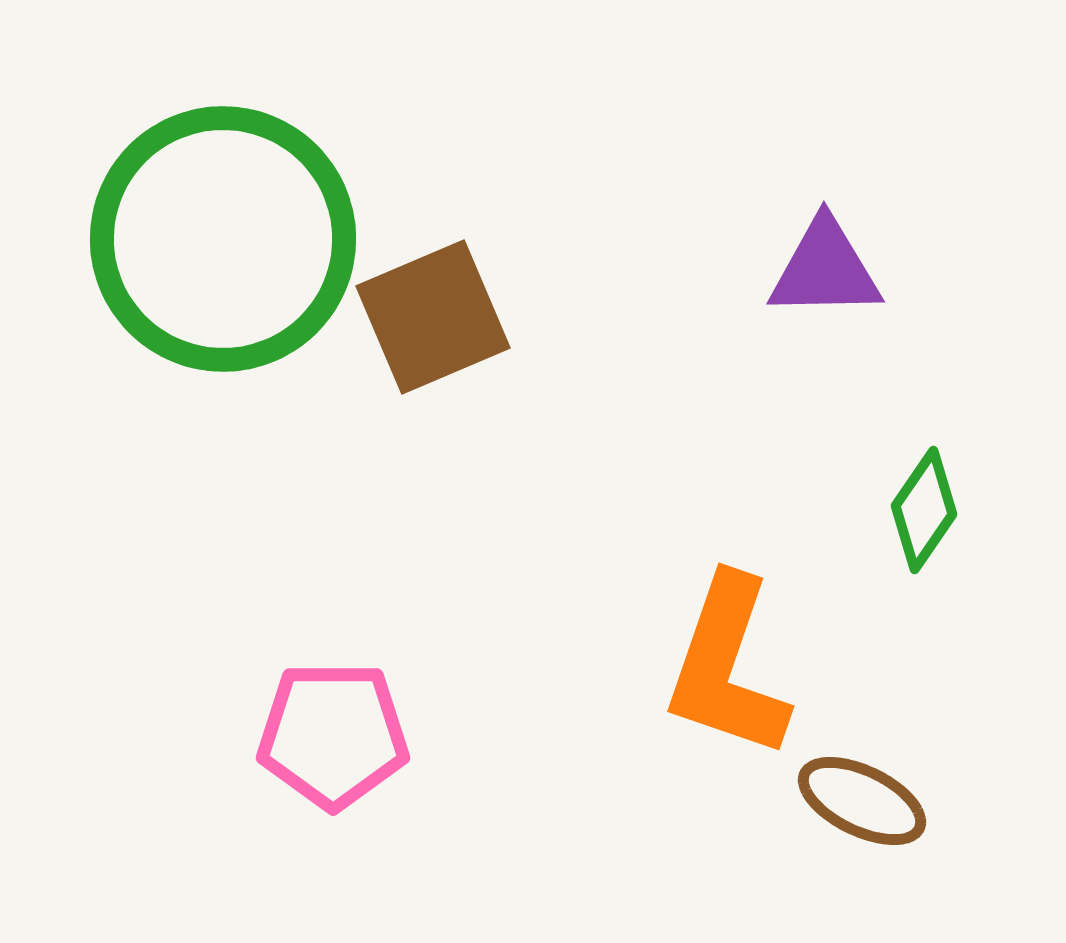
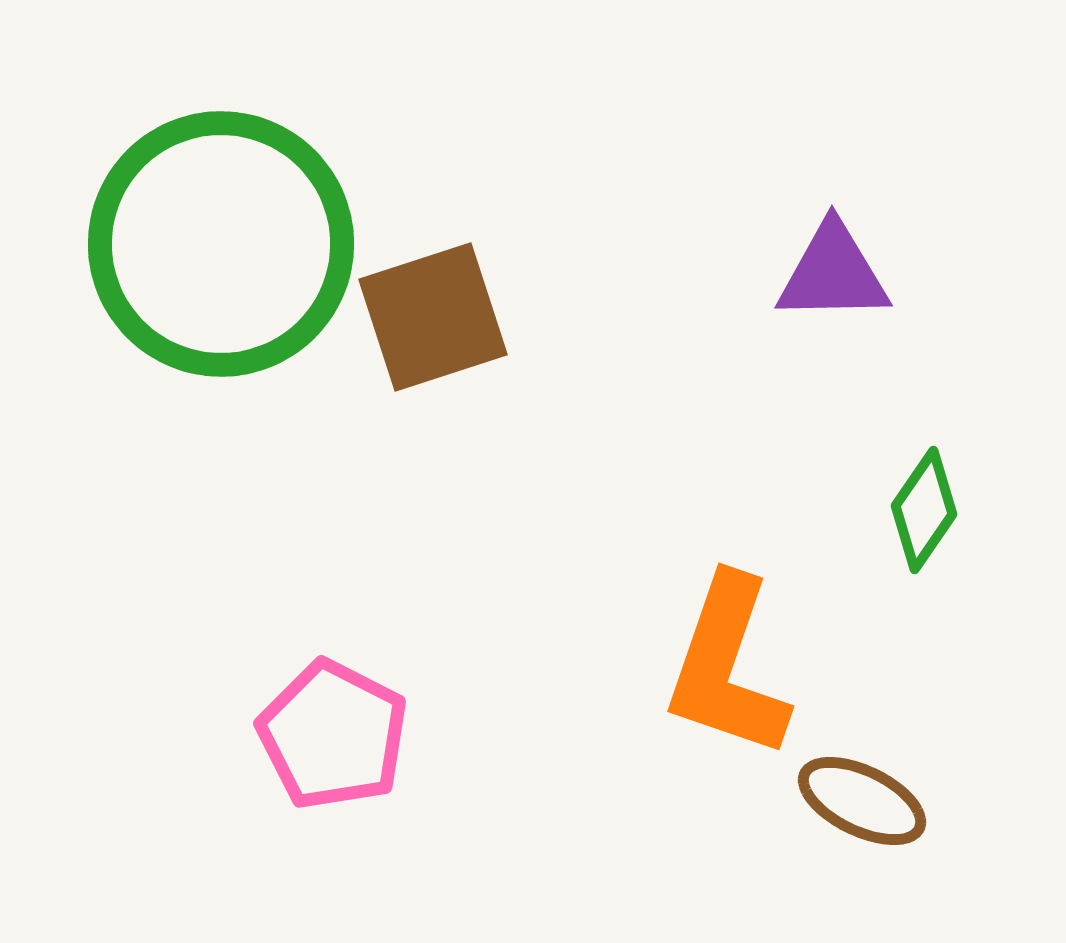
green circle: moved 2 px left, 5 px down
purple triangle: moved 8 px right, 4 px down
brown square: rotated 5 degrees clockwise
pink pentagon: rotated 27 degrees clockwise
